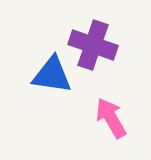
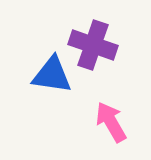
pink arrow: moved 4 px down
